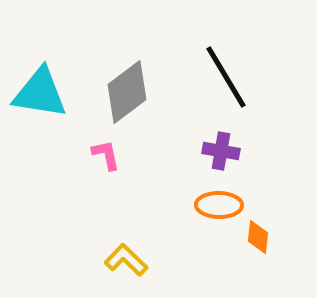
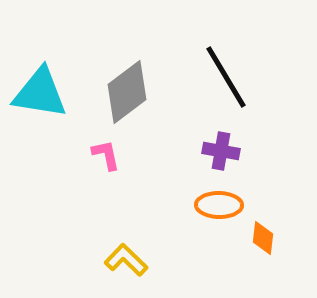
orange diamond: moved 5 px right, 1 px down
